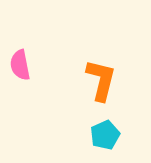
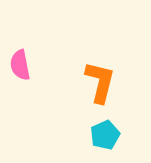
orange L-shape: moved 1 px left, 2 px down
